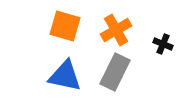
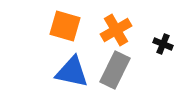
gray rectangle: moved 2 px up
blue triangle: moved 7 px right, 4 px up
